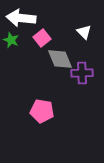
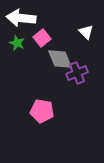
white triangle: moved 2 px right
green star: moved 6 px right, 3 px down
purple cross: moved 5 px left; rotated 20 degrees counterclockwise
